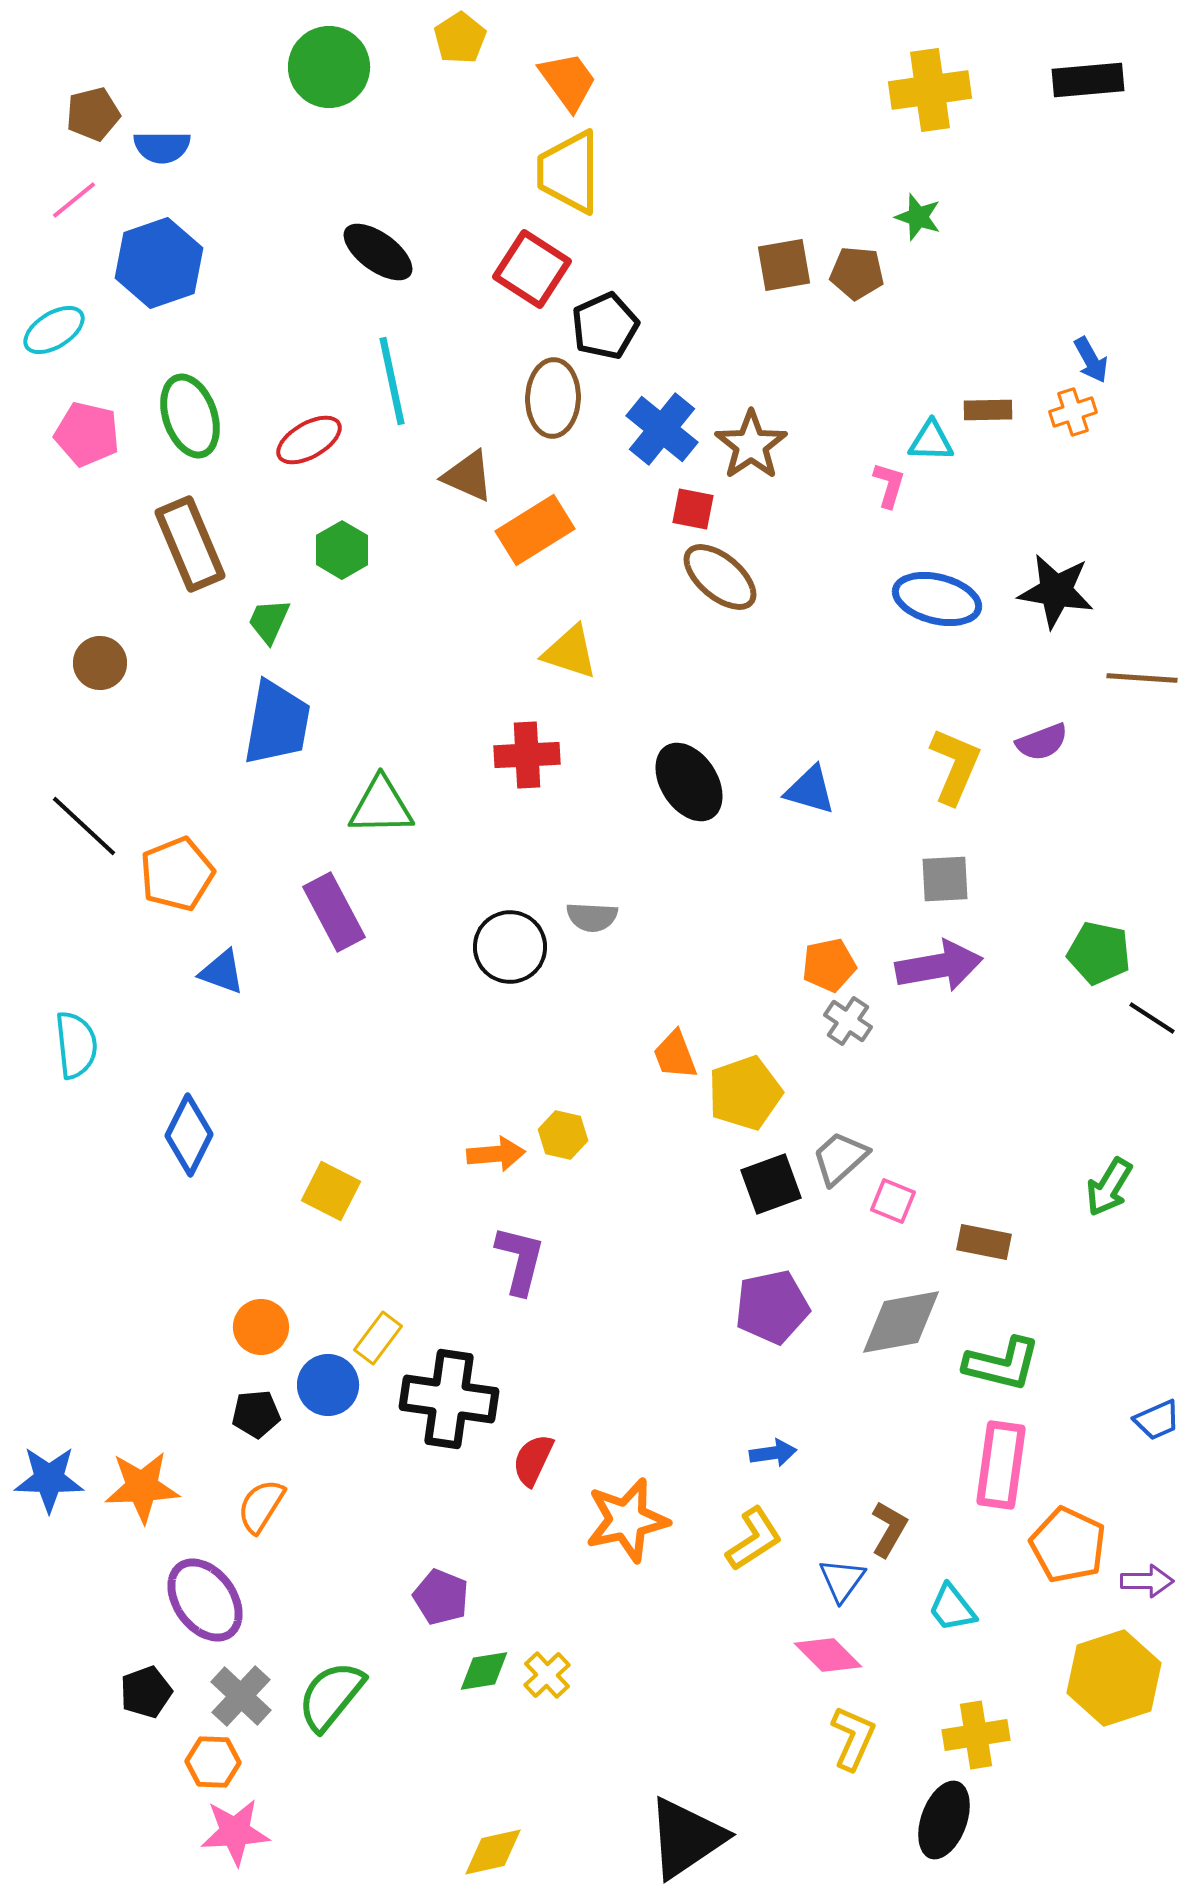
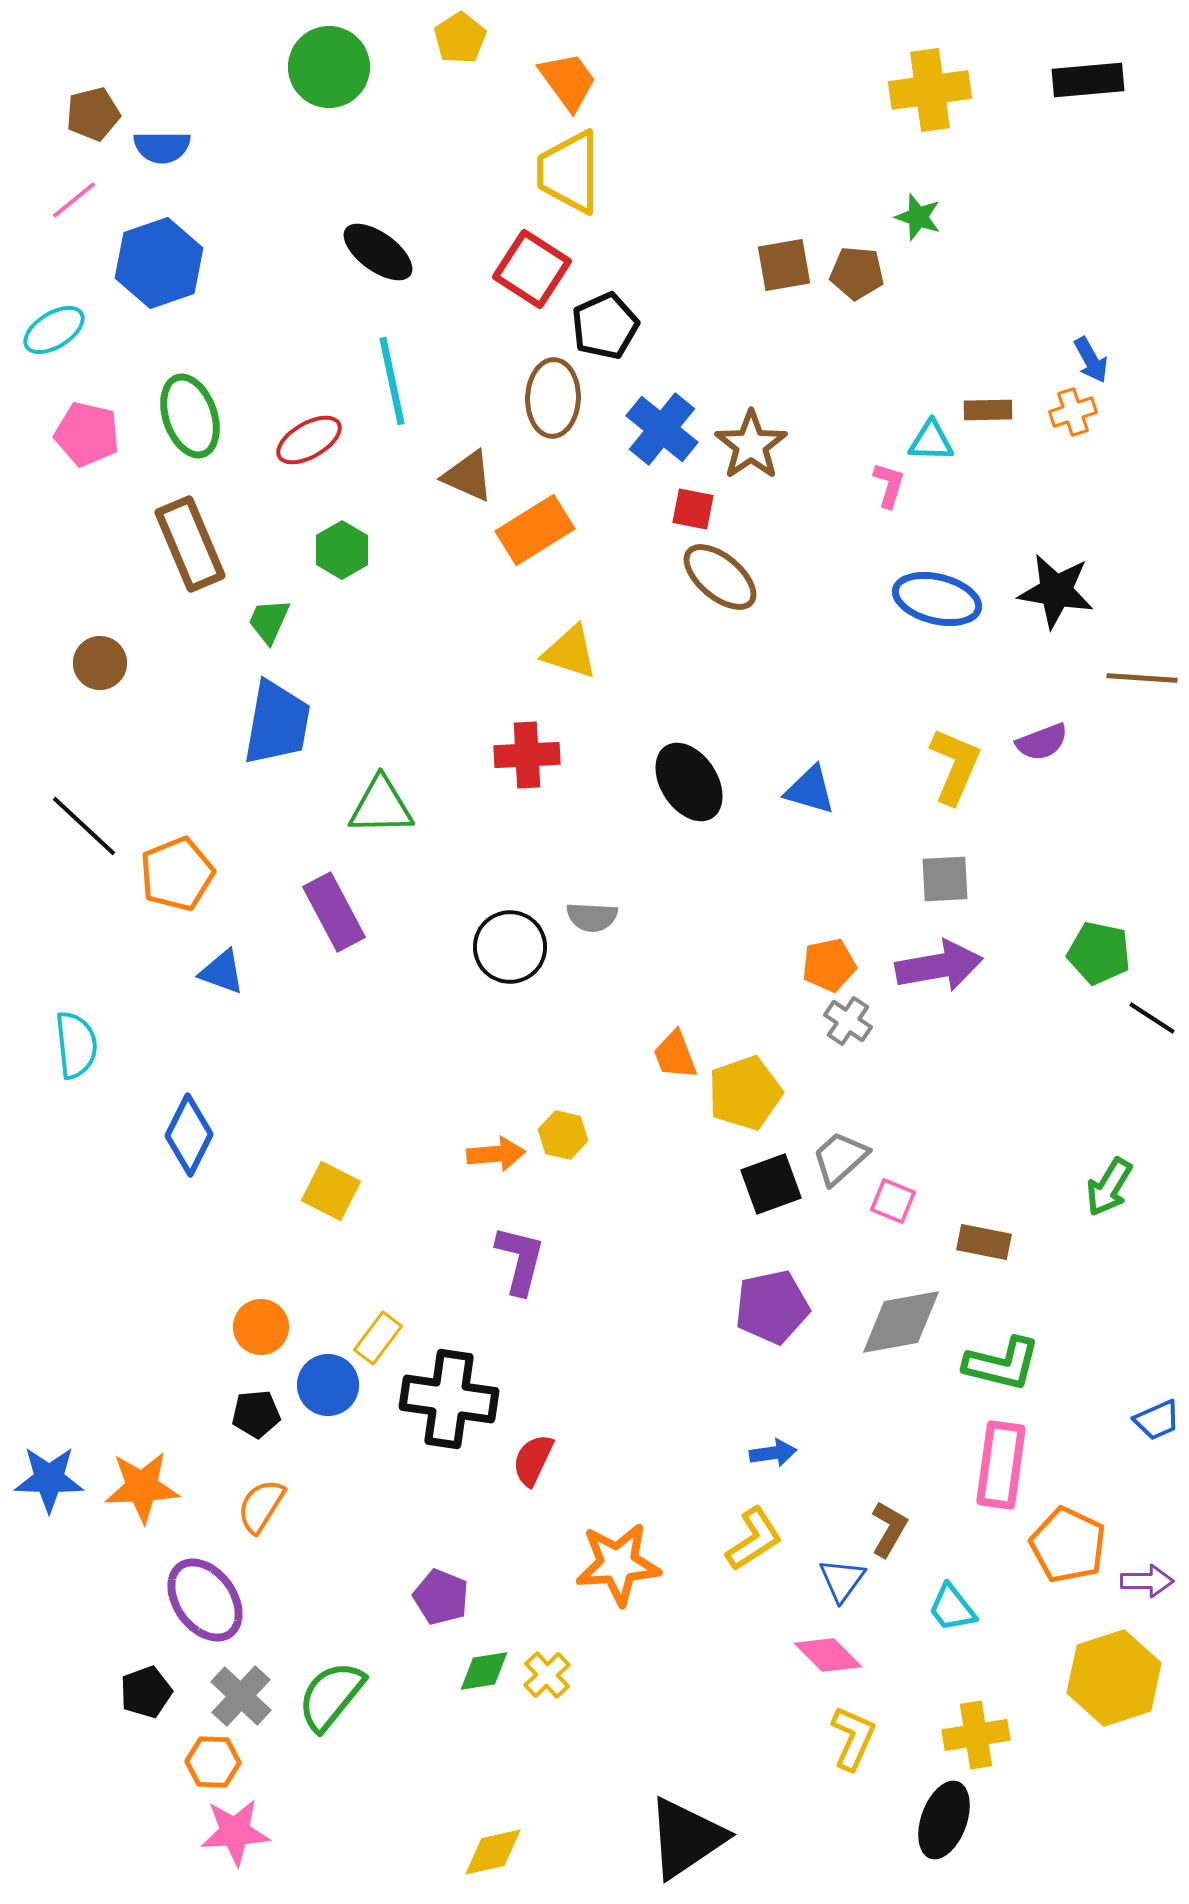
orange star at (627, 1520): moved 9 px left, 44 px down; rotated 8 degrees clockwise
